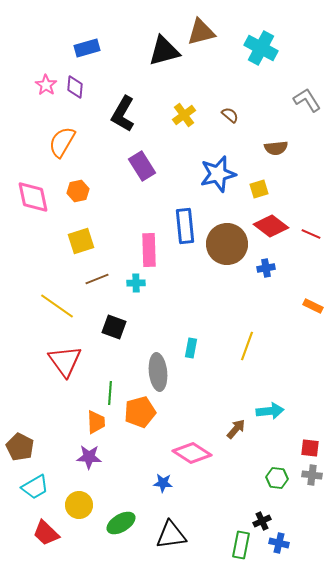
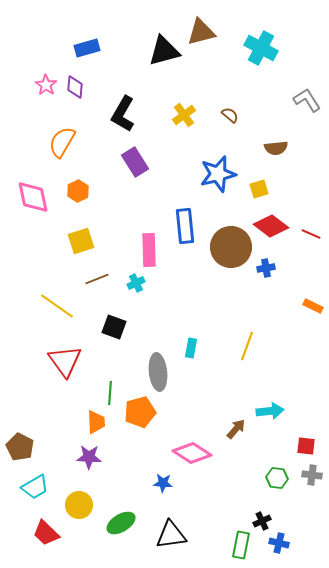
purple rectangle at (142, 166): moved 7 px left, 4 px up
orange hexagon at (78, 191): rotated 15 degrees counterclockwise
brown circle at (227, 244): moved 4 px right, 3 px down
cyan cross at (136, 283): rotated 24 degrees counterclockwise
red square at (310, 448): moved 4 px left, 2 px up
